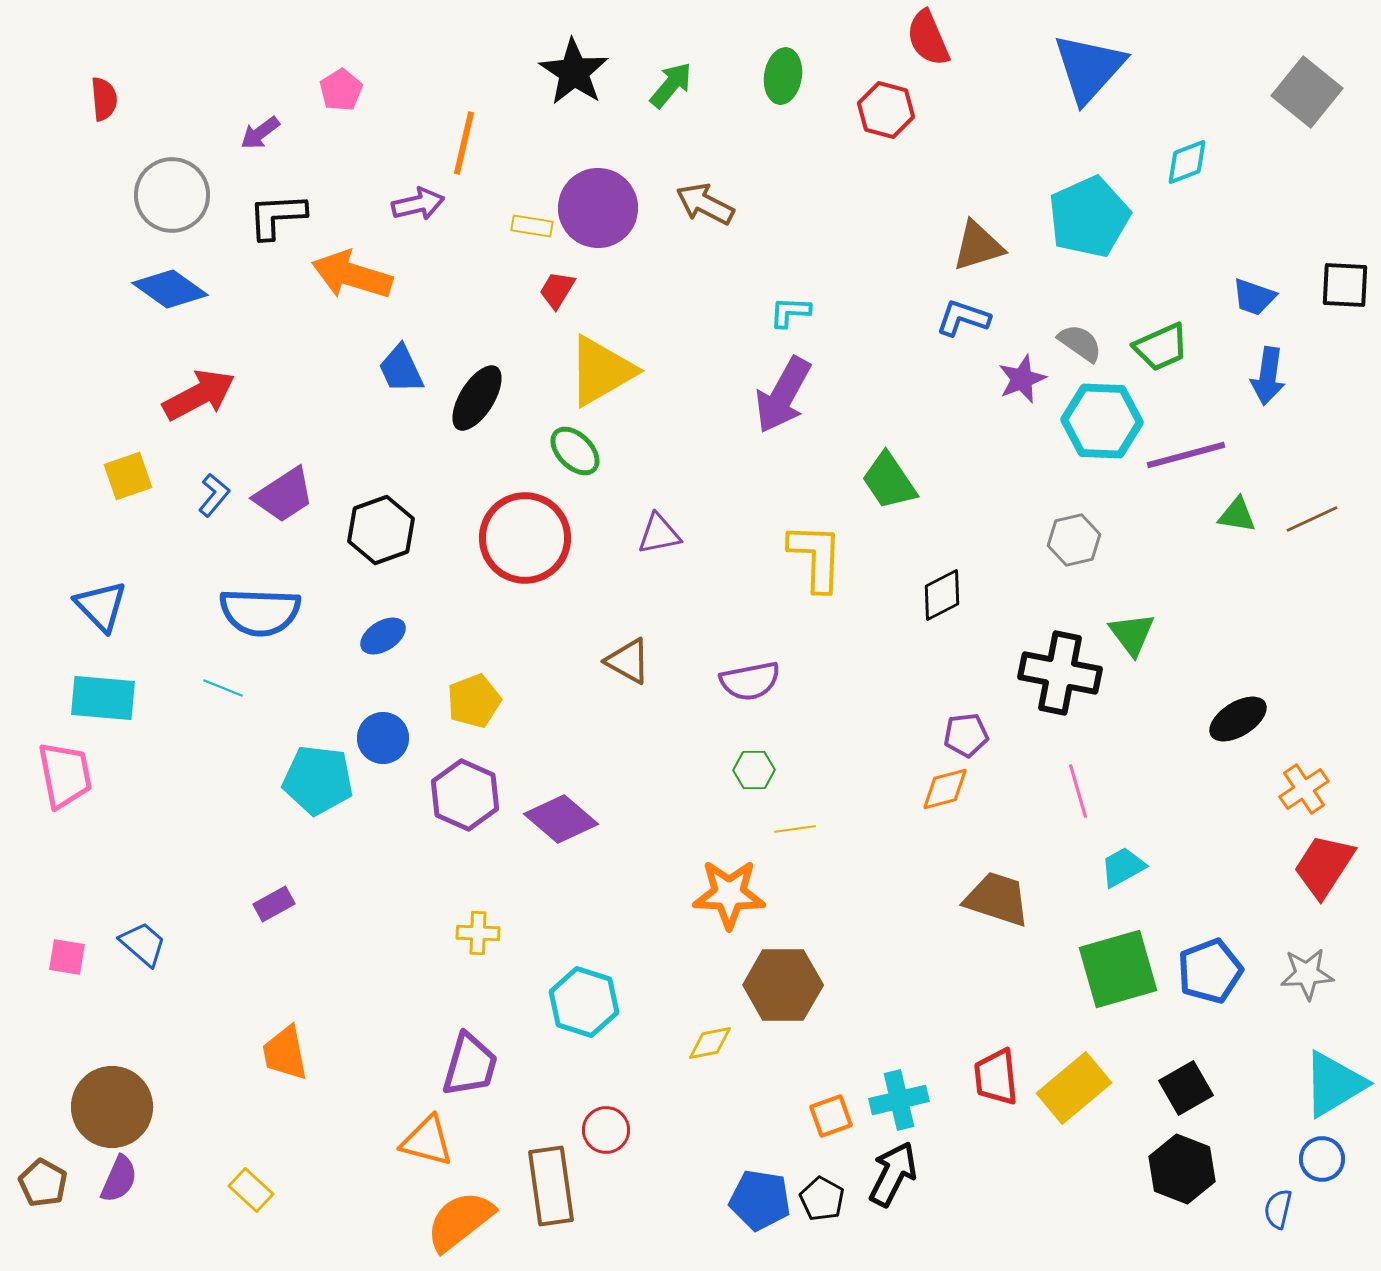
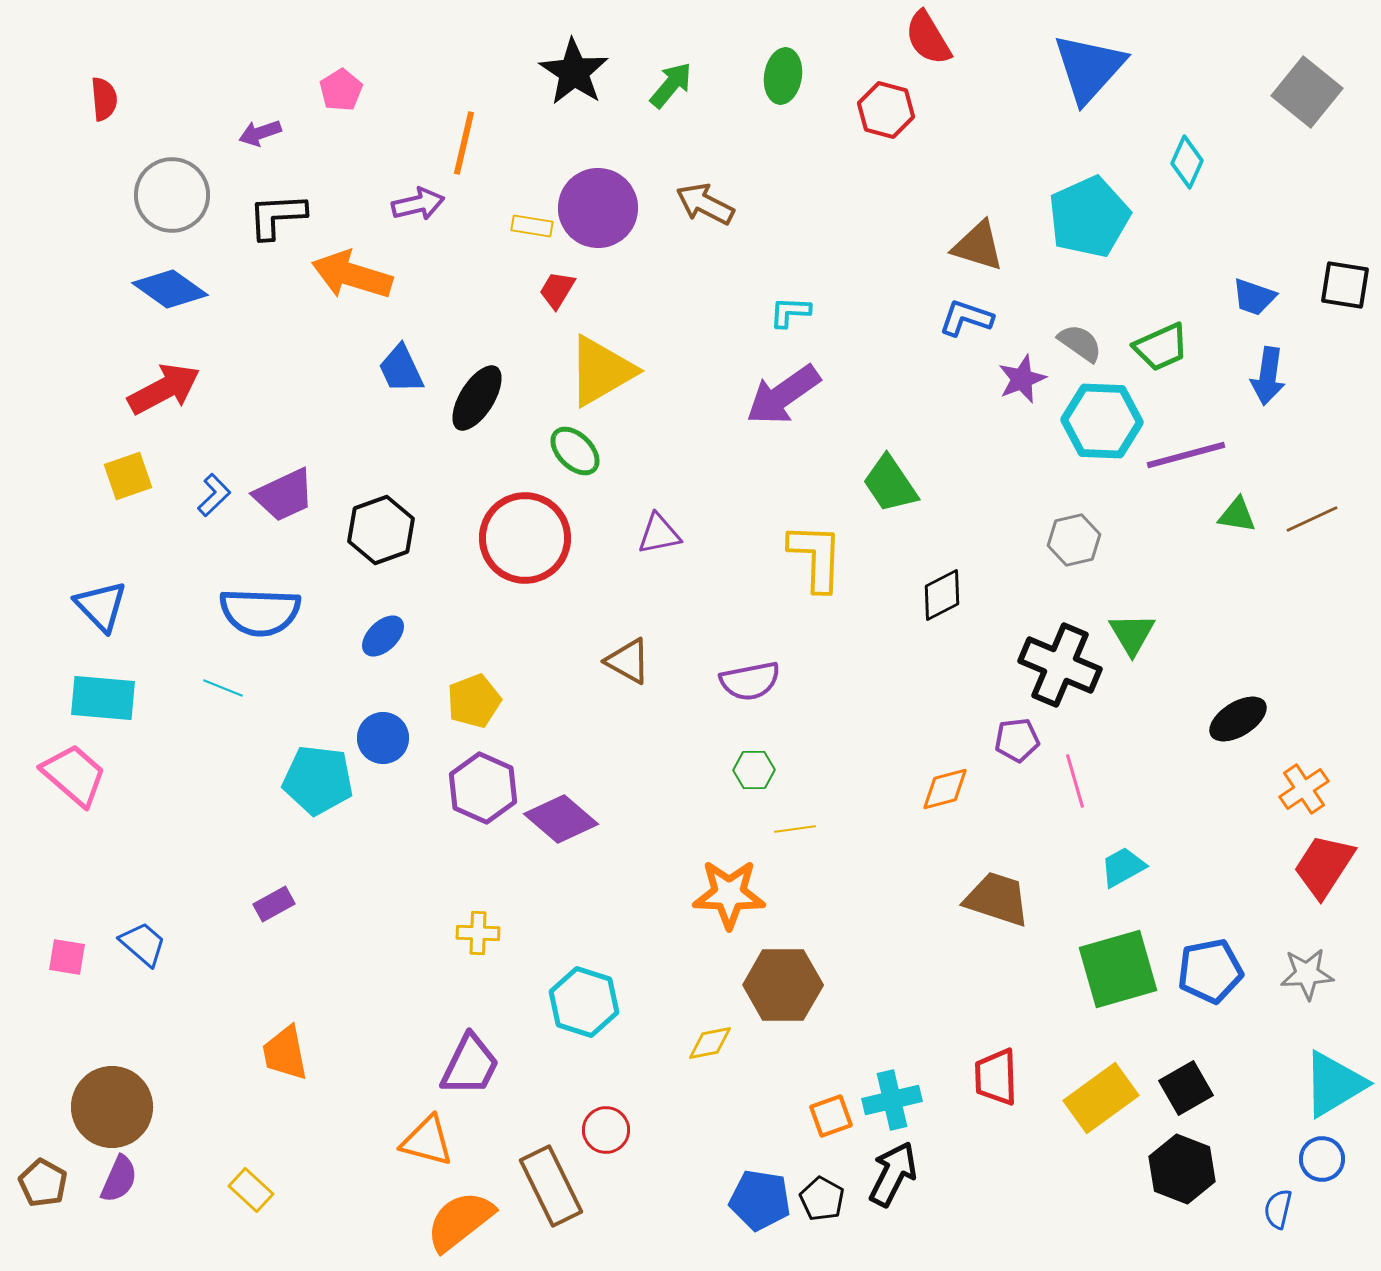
red semicircle at (928, 38): rotated 8 degrees counterclockwise
purple arrow at (260, 133): rotated 18 degrees clockwise
cyan diamond at (1187, 162): rotated 45 degrees counterclockwise
brown triangle at (978, 246): rotated 34 degrees clockwise
black square at (1345, 285): rotated 6 degrees clockwise
blue L-shape at (963, 318): moved 3 px right
red arrow at (199, 395): moved 35 px left, 6 px up
purple arrow at (783, 395): rotated 26 degrees clockwise
green trapezoid at (889, 481): moved 1 px right, 3 px down
blue L-shape at (214, 495): rotated 6 degrees clockwise
purple trapezoid at (284, 495): rotated 8 degrees clockwise
green triangle at (1132, 634): rotated 6 degrees clockwise
blue ellipse at (383, 636): rotated 12 degrees counterclockwise
black cross at (1060, 673): moved 8 px up; rotated 12 degrees clockwise
purple pentagon at (966, 735): moved 51 px right, 5 px down
pink trapezoid at (65, 775): moved 9 px right; rotated 38 degrees counterclockwise
pink line at (1078, 791): moved 3 px left, 10 px up
purple hexagon at (465, 795): moved 18 px right, 7 px up
blue pentagon at (1210, 971): rotated 10 degrees clockwise
purple trapezoid at (470, 1065): rotated 10 degrees clockwise
red trapezoid at (996, 1077): rotated 4 degrees clockwise
yellow rectangle at (1074, 1088): moved 27 px right, 10 px down; rotated 4 degrees clockwise
cyan cross at (899, 1100): moved 7 px left
brown rectangle at (551, 1186): rotated 18 degrees counterclockwise
